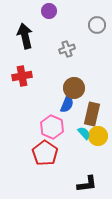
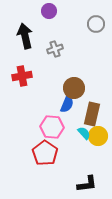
gray circle: moved 1 px left, 1 px up
gray cross: moved 12 px left
pink hexagon: rotated 20 degrees counterclockwise
